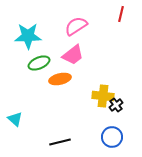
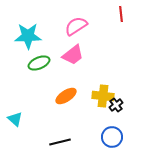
red line: rotated 21 degrees counterclockwise
orange ellipse: moved 6 px right, 17 px down; rotated 20 degrees counterclockwise
